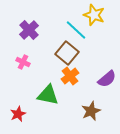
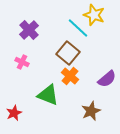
cyan line: moved 2 px right, 2 px up
brown square: moved 1 px right
pink cross: moved 1 px left
orange cross: rotated 12 degrees counterclockwise
green triangle: rotated 10 degrees clockwise
red star: moved 4 px left, 1 px up
